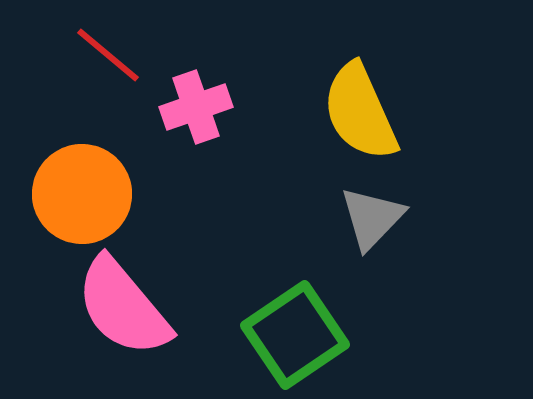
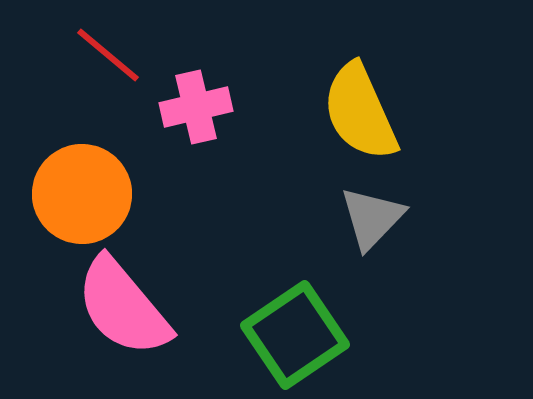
pink cross: rotated 6 degrees clockwise
